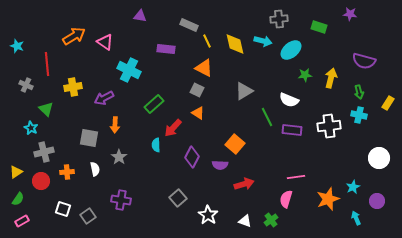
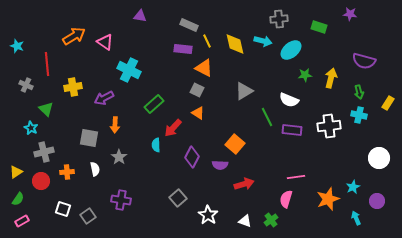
purple rectangle at (166, 49): moved 17 px right
